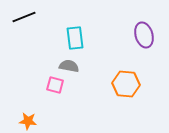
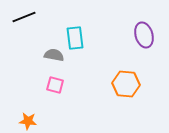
gray semicircle: moved 15 px left, 11 px up
